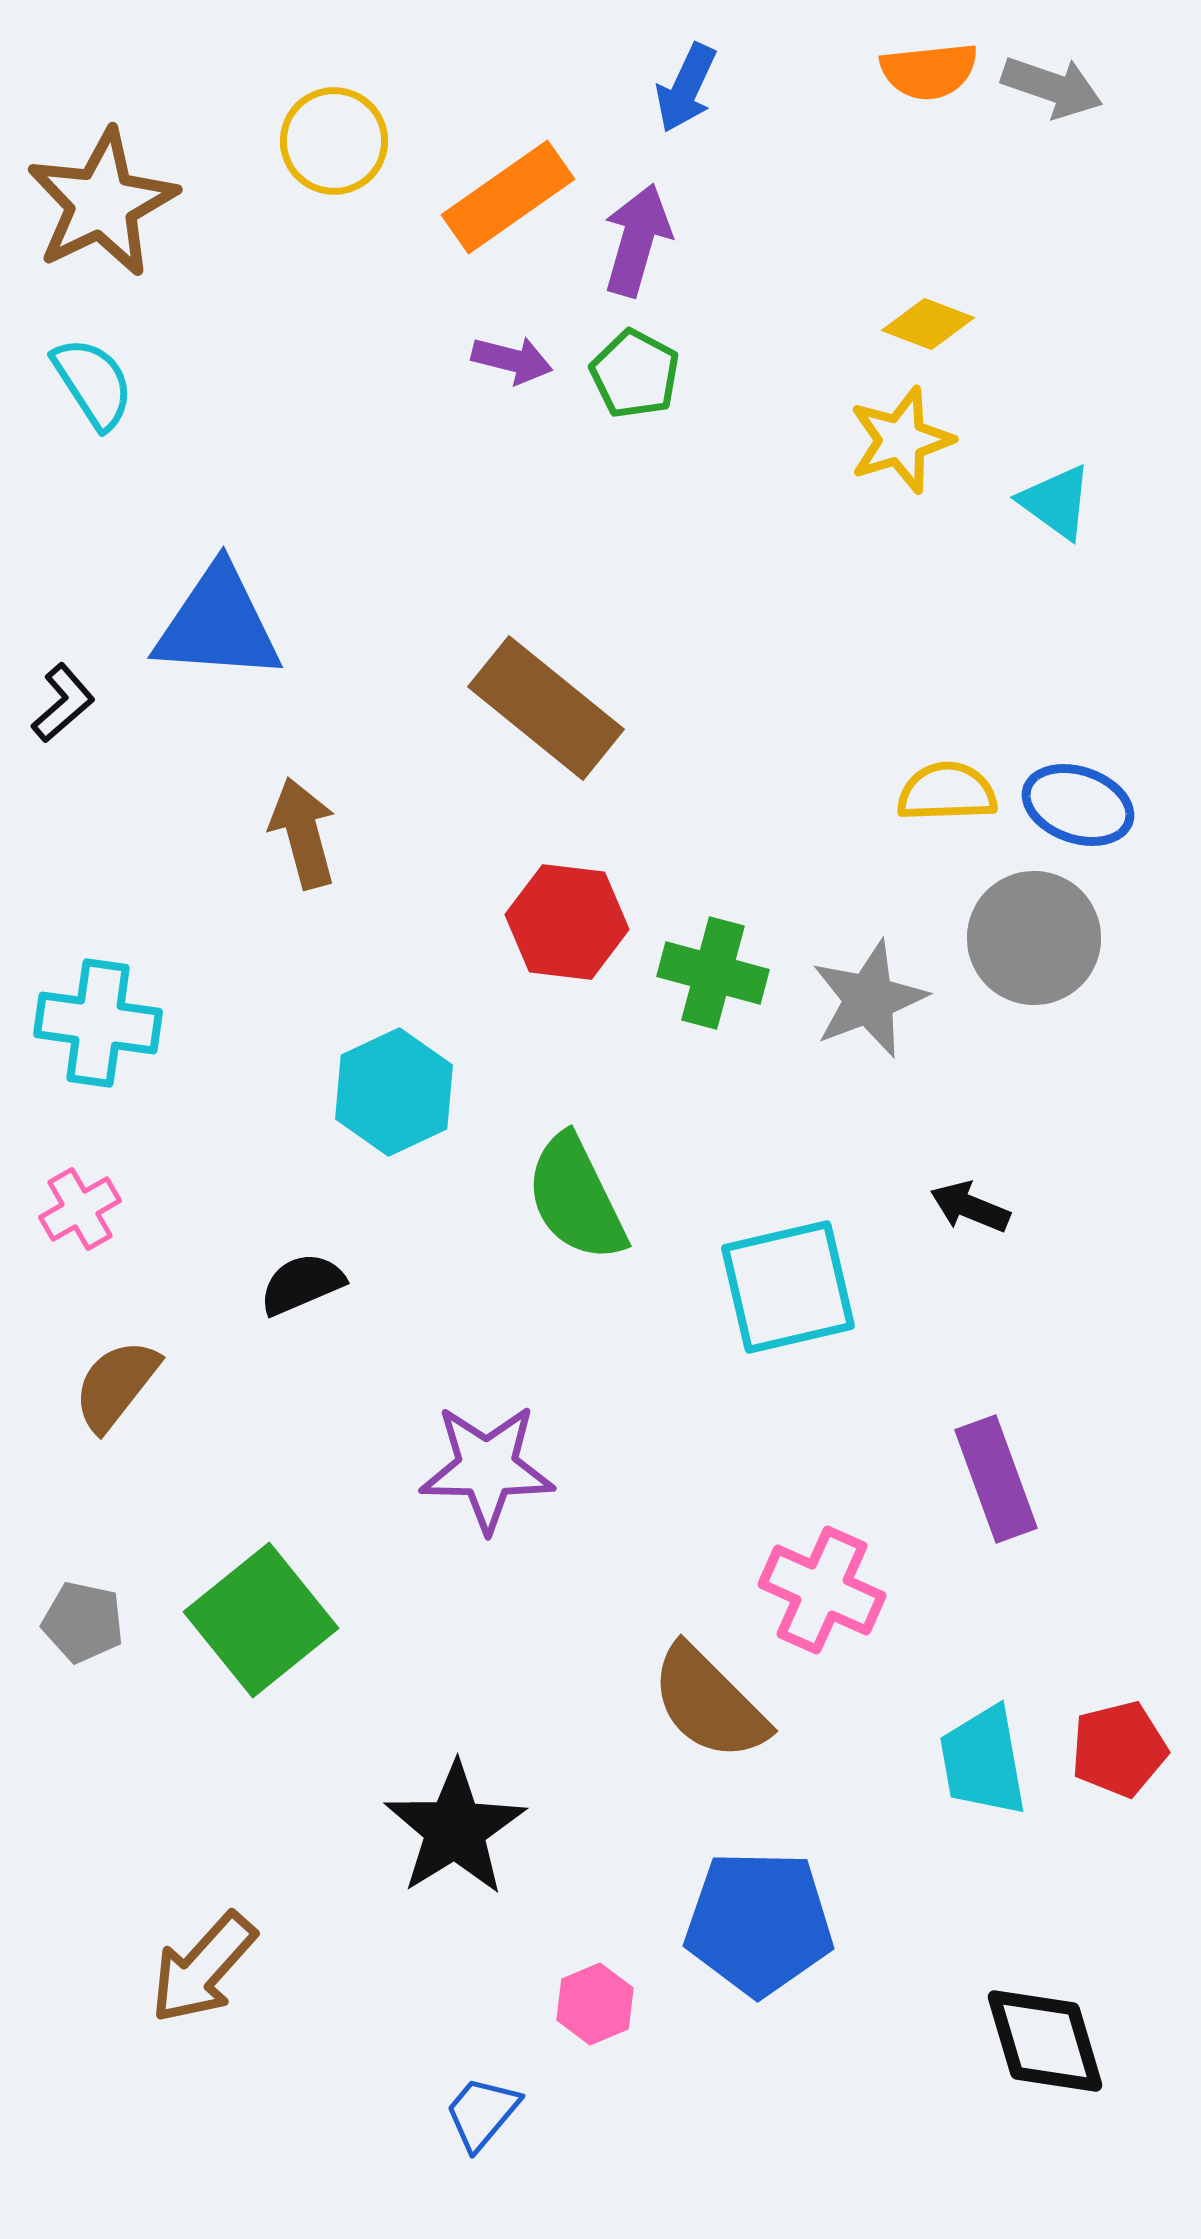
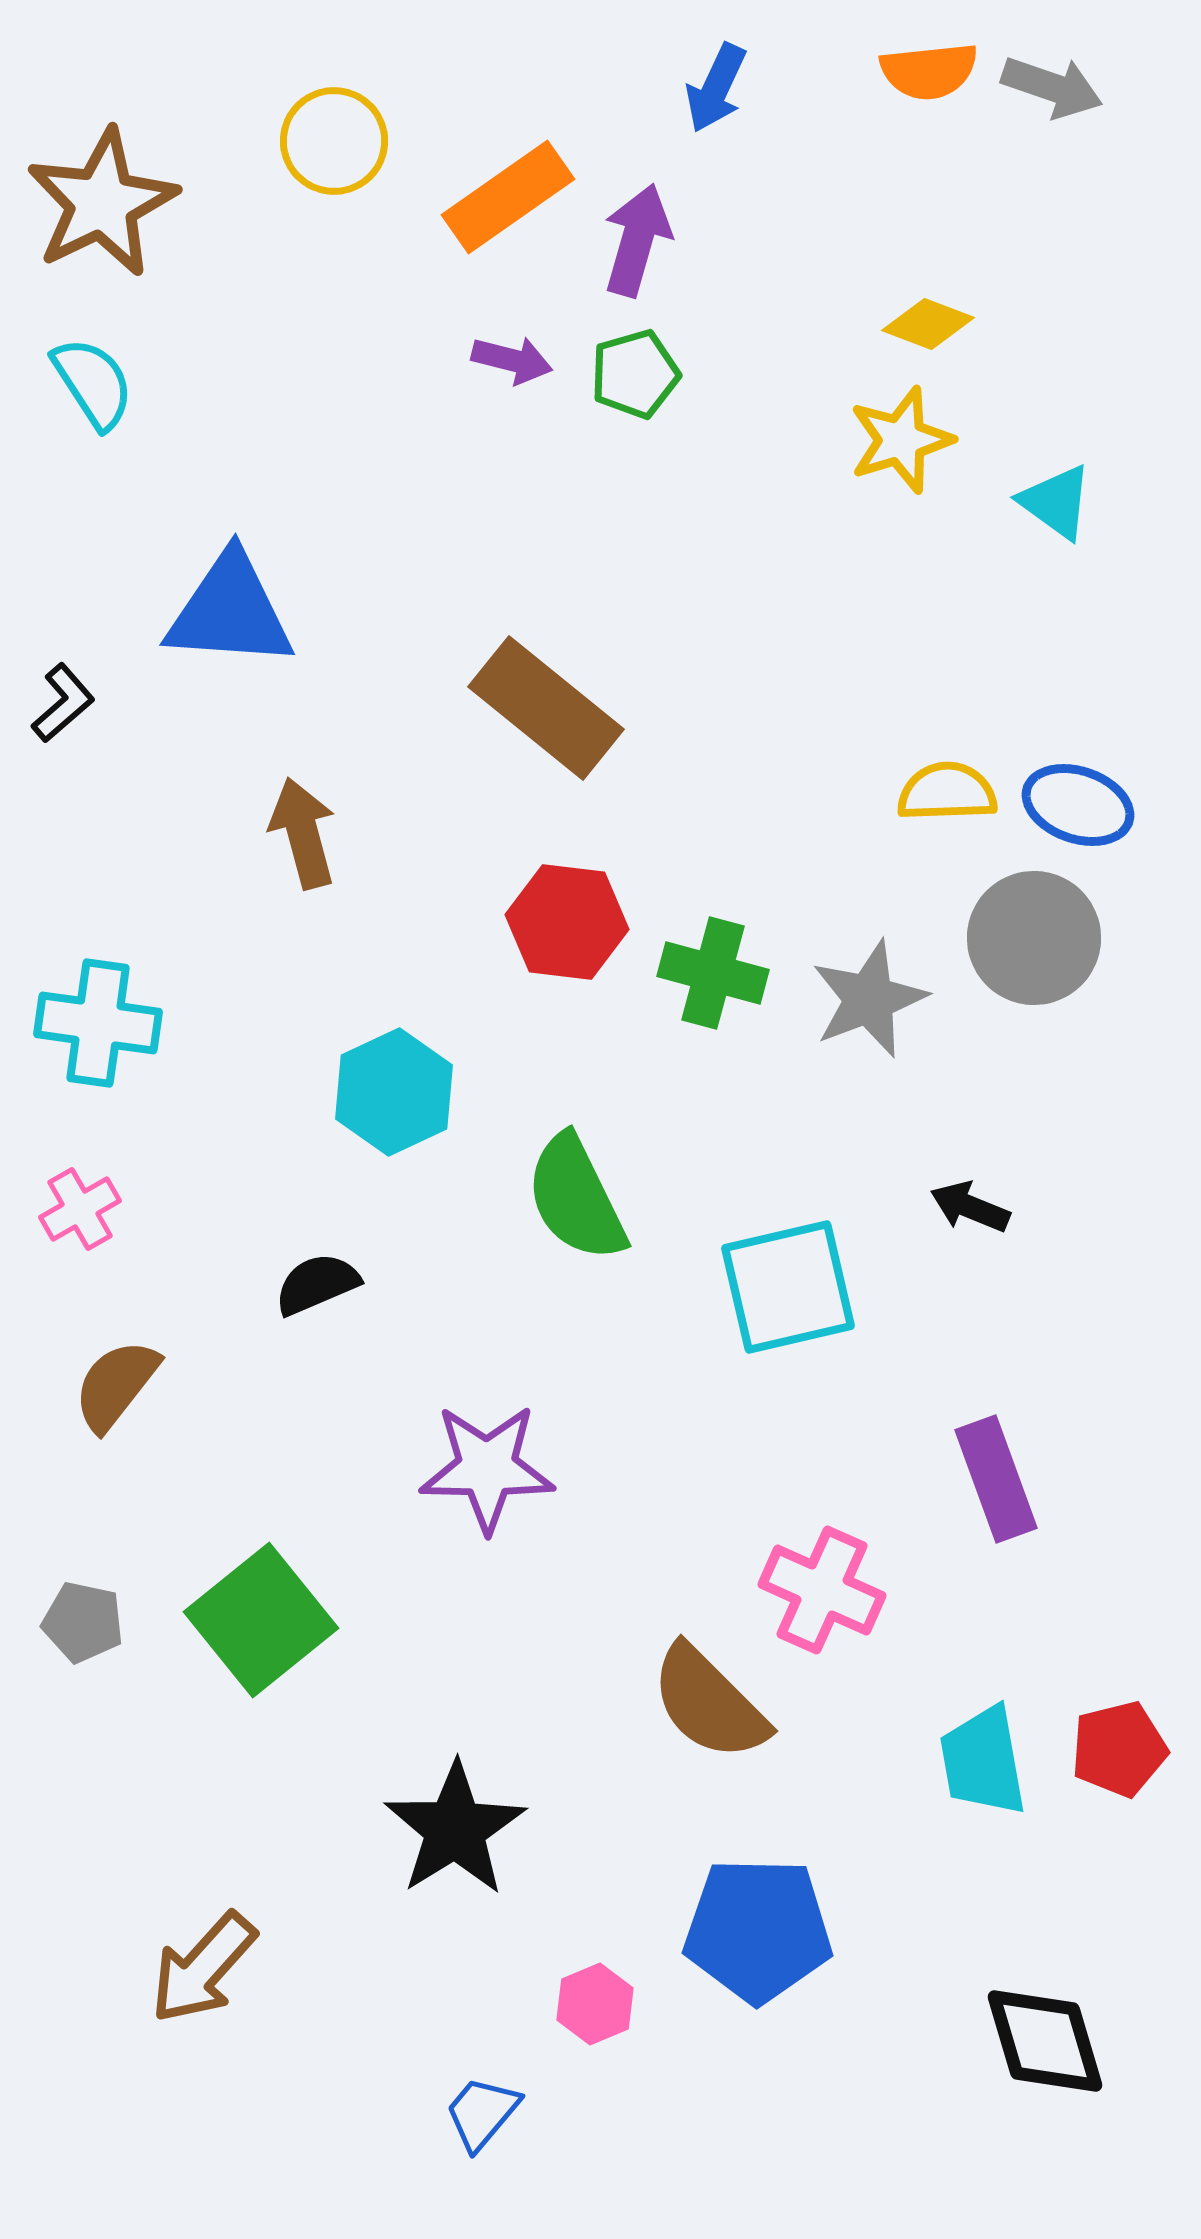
blue arrow at (686, 88): moved 30 px right
green pentagon at (635, 374): rotated 28 degrees clockwise
blue triangle at (218, 624): moved 12 px right, 13 px up
black semicircle at (302, 1284): moved 15 px right
blue pentagon at (759, 1923): moved 1 px left, 7 px down
